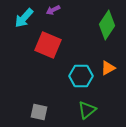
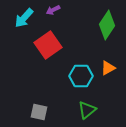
red square: rotated 32 degrees clockwise
